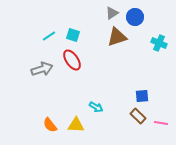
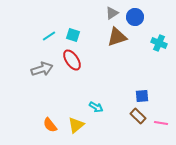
yellow triangle: rotated 42 degrees counterclockwise
